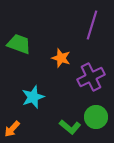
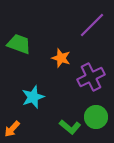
purple line: rotated 28 degrees clockwise
